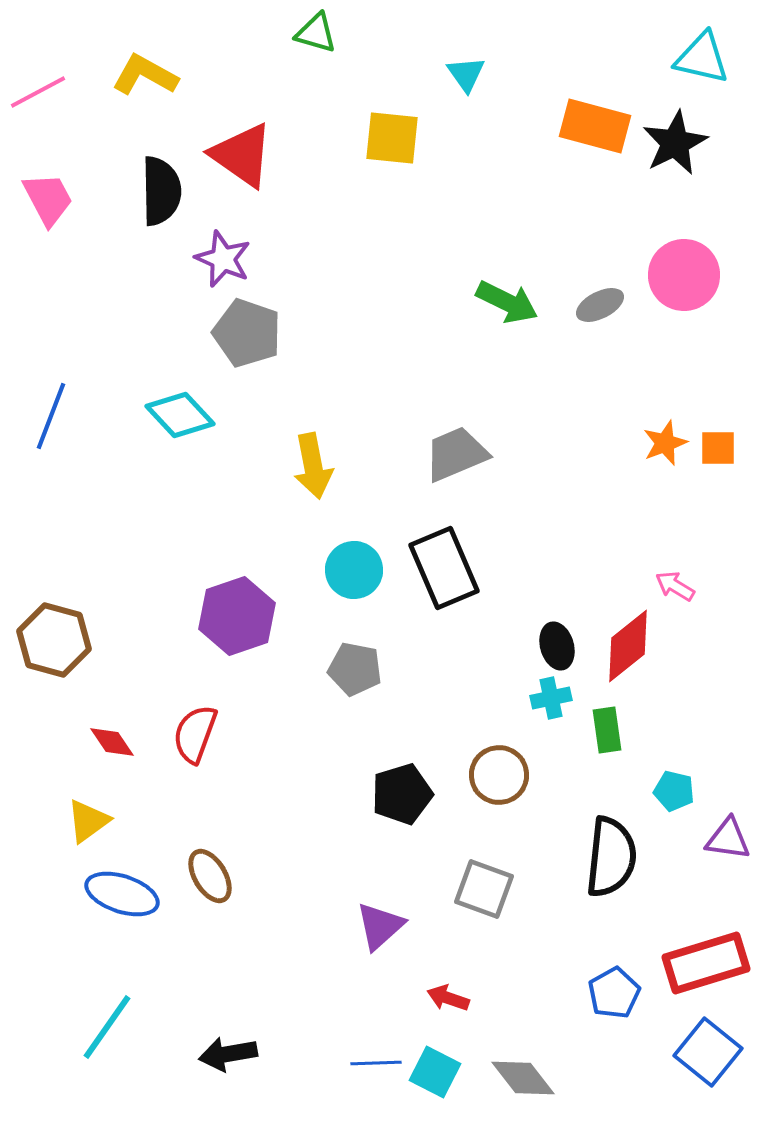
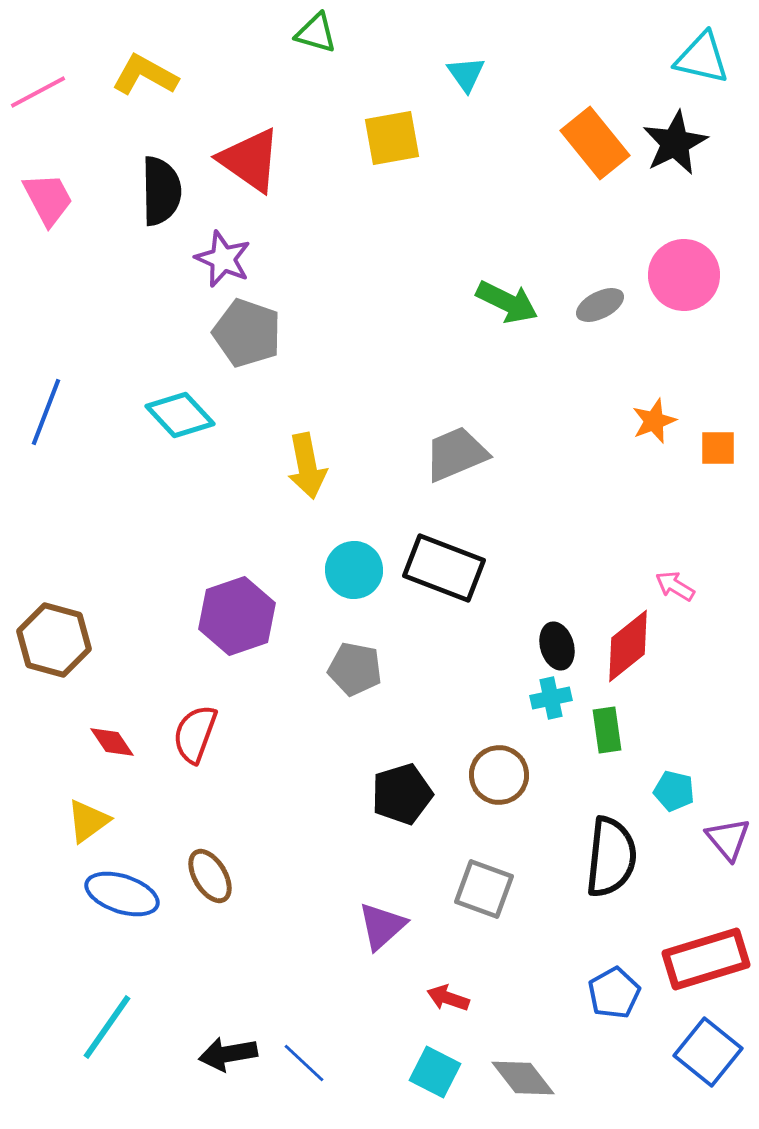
orange rectangle at (595, 126): moved 17 px down; rotated 36 degrees clockwise
yellow square at (392, 138): rotated 16 degrees counterclockwise
red triangle at (242, 155): moved 8 px right, 5 px down
blue line at (51, 416): moved 5 px left, 4 px up
orange star at (665, 443): moved 11 px left, 22 px up
yellow arrow at (313, 466): moved 6 px left
black rectangle at (444, 568): rotated 46 degrees counterclockwise
purple triangle at (728, 839): rotated 42 degrees clockwise
purple triangle at (380, 926): moved 2 px right
red rectangle at (706, 963): moved 4 px up
blue line at (376, 1063): moved 72 px left; rotated 45 degrees clockwise
